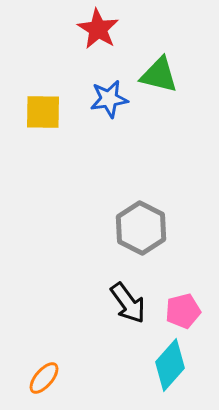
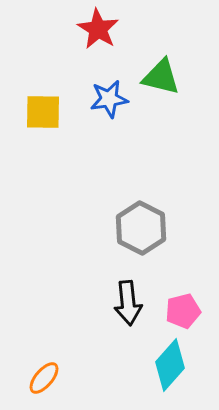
green triangle: moved 2 px right, 2 px down
black arrow: rotated 30 degrees clockwise
